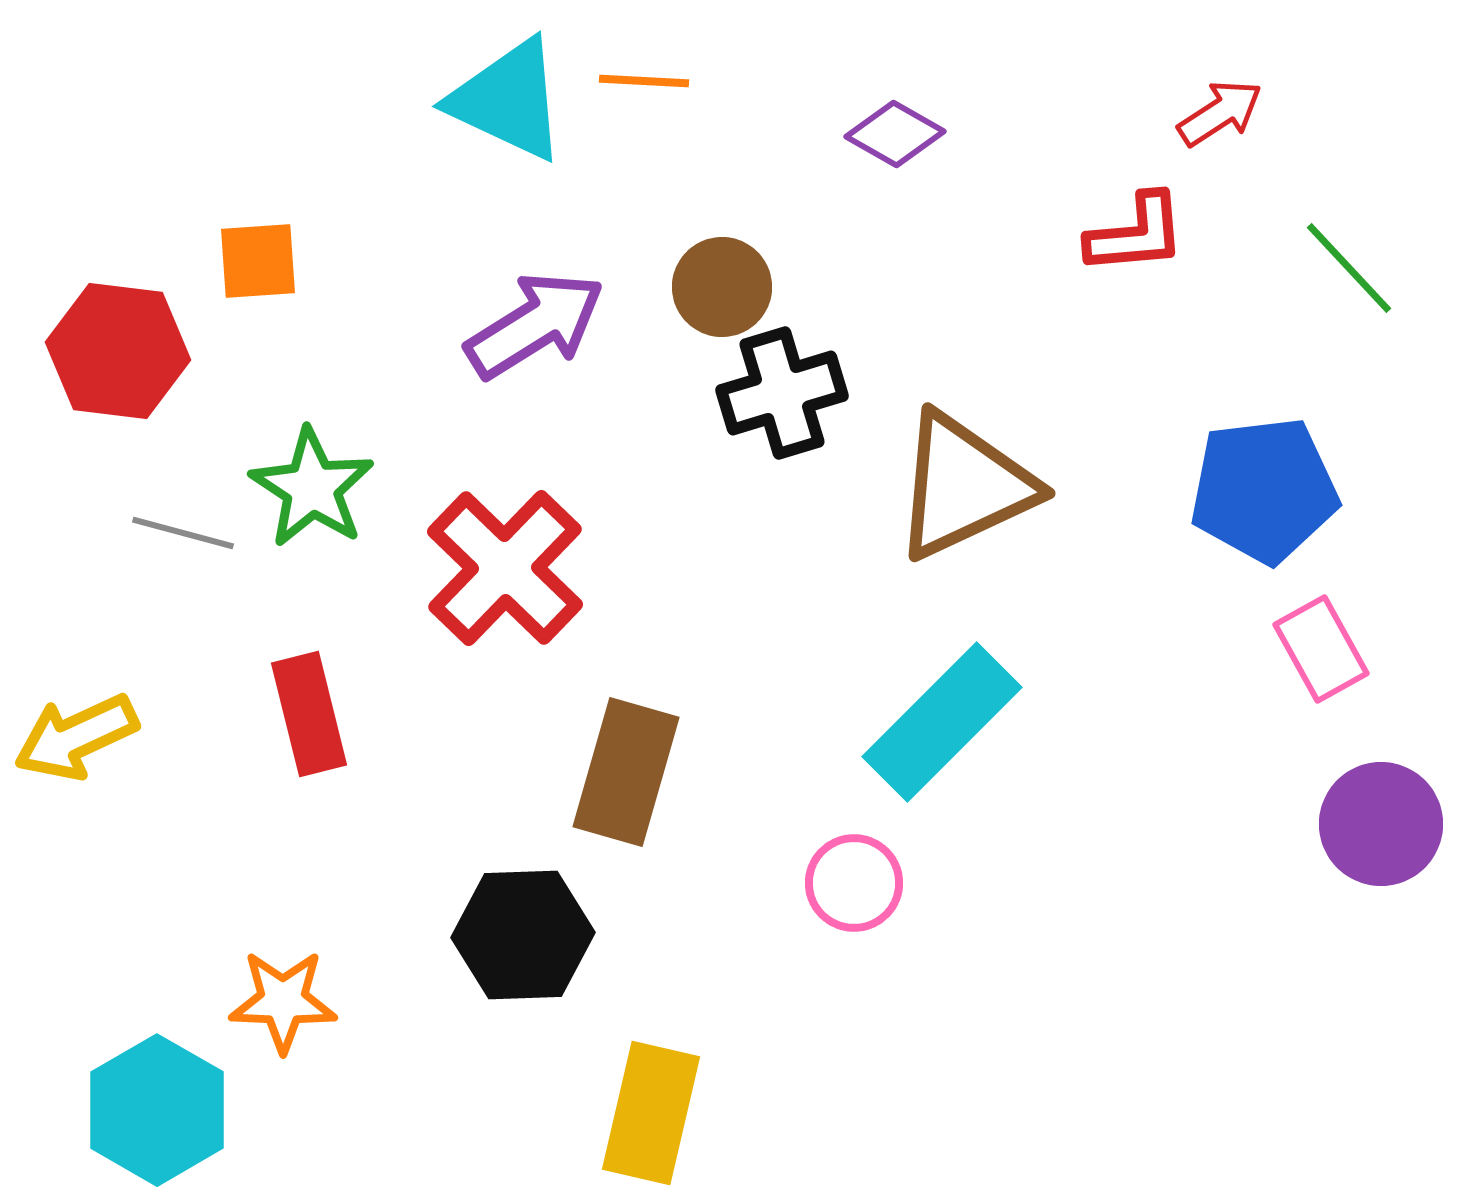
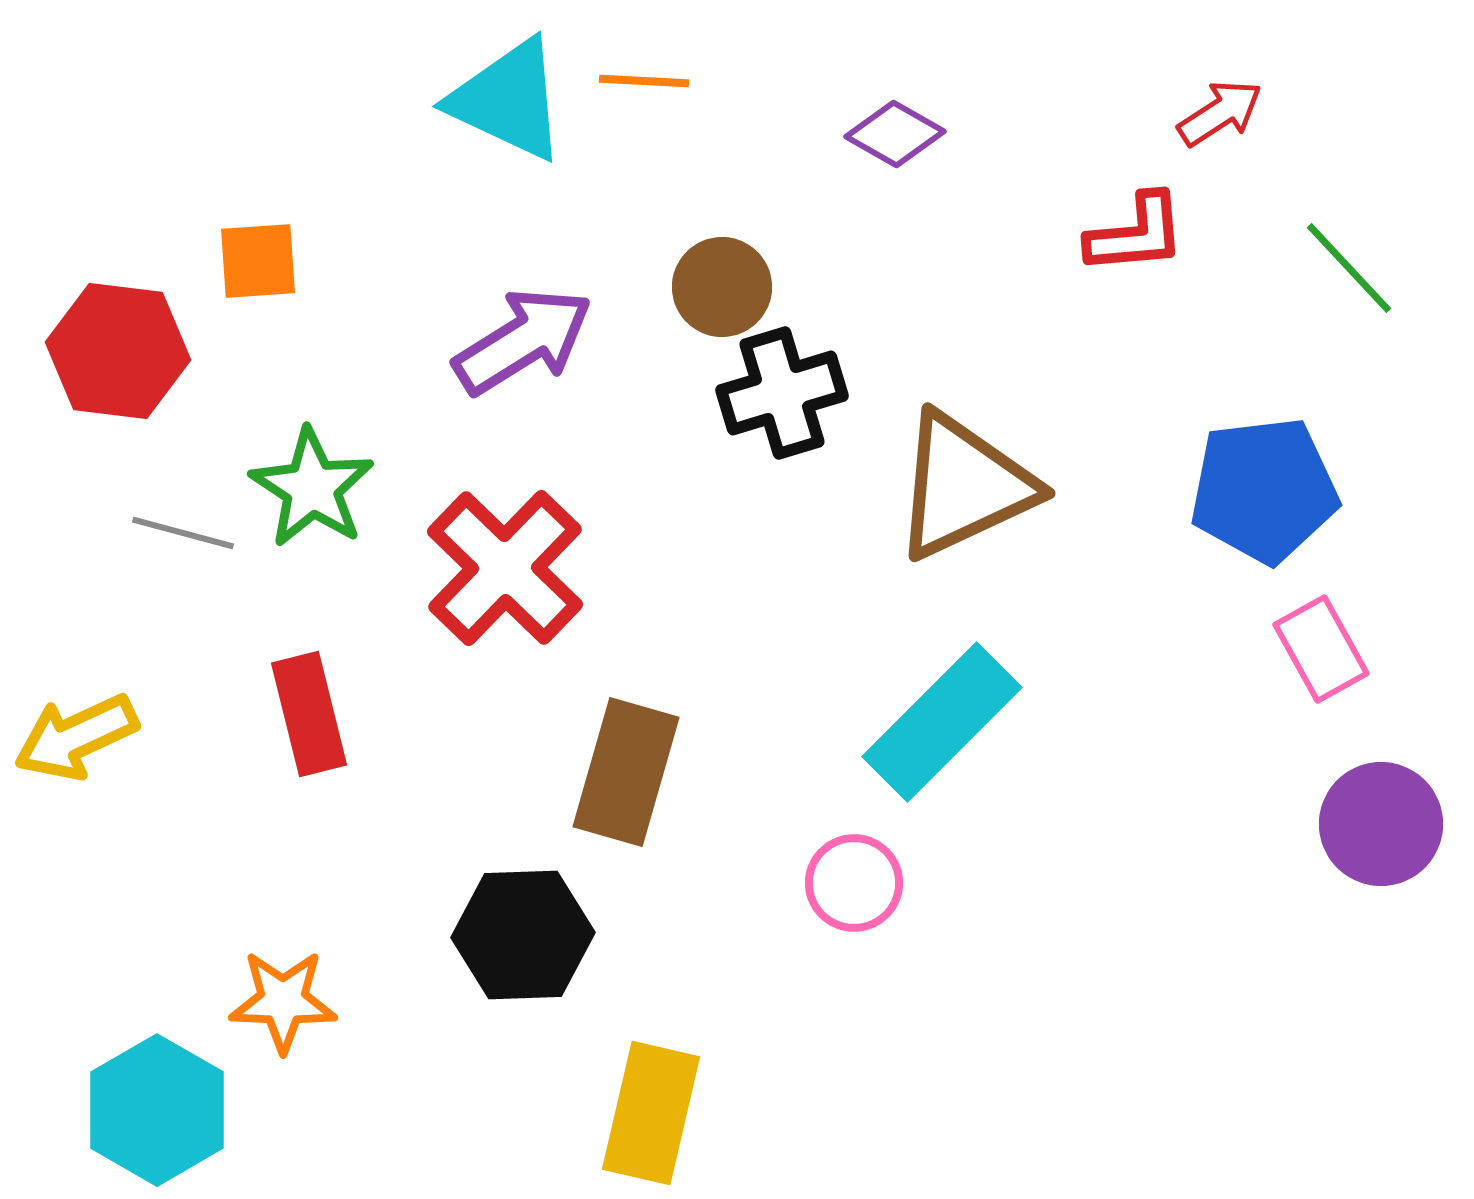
purple arrow: moved 12 px left, 16 px down
